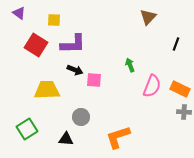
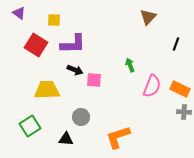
green square: moved 3 px right, 3 px up
